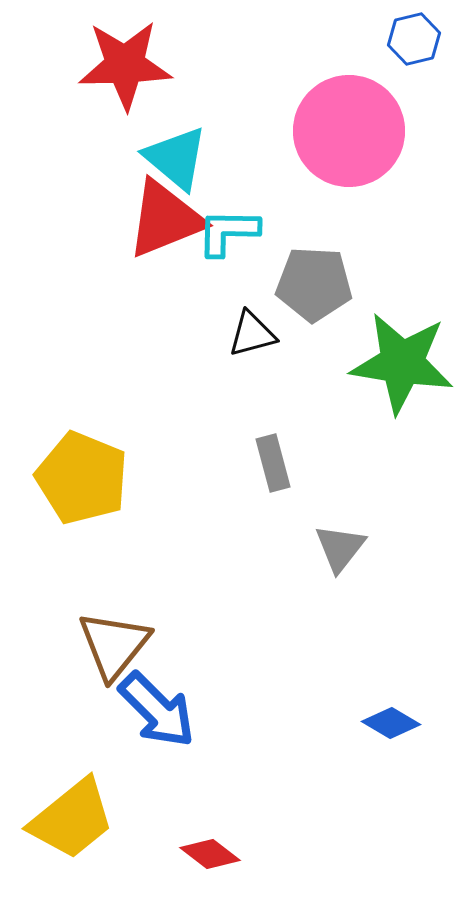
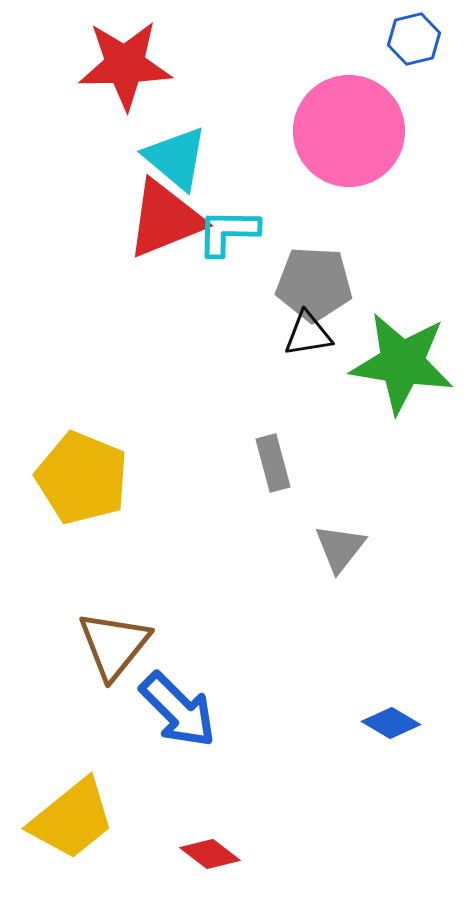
black triangle: moved 56 px right; rotated 6 degrees clockwise
blue arrow: moved 21 px right
